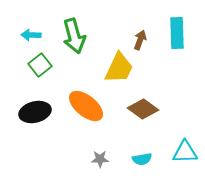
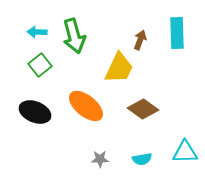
cyan arrow: moved 6 px right, 3 px up
black ellipse: rotated 36 degrees clockwise
